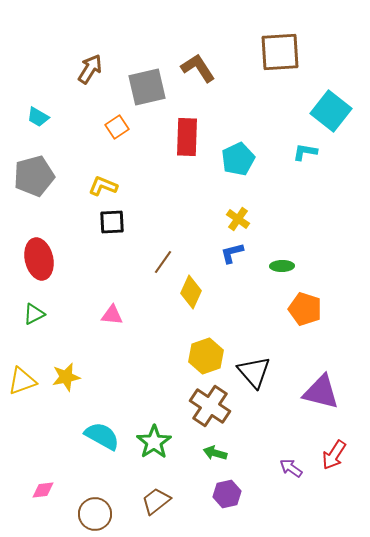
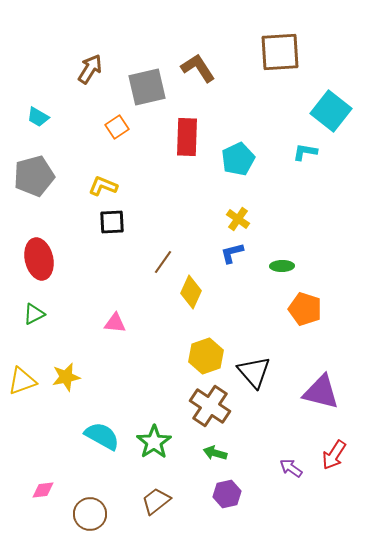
pink triangle: moved 3 px right, 8 px down
brown circle: moved 5 px left
